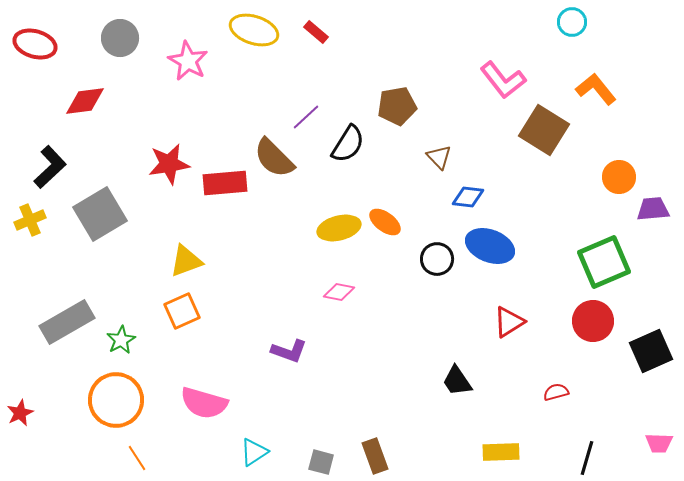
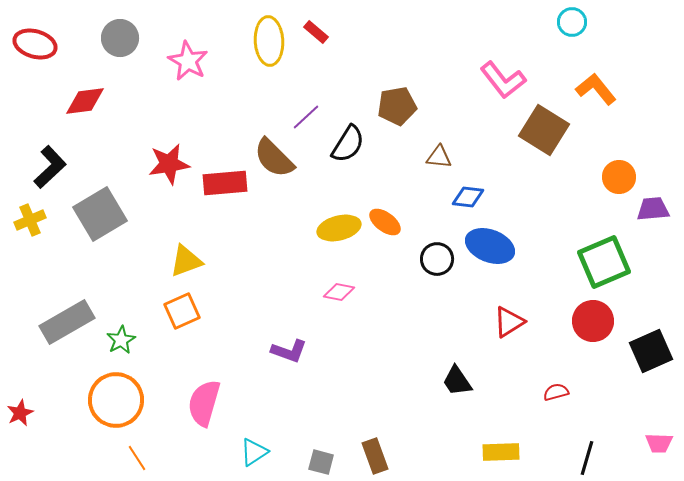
yellow ellipse at (254, 30): moved 15 px right, 11 px down; rotated 69 degrees clockwise
brown triangle at (439, 157): rotated 40 degrees counterclockwise
pink semicircle at (204, 403): rotated 90 degrees clockwise
